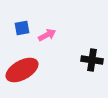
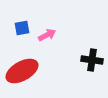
red ellipse: moved 1 px down
